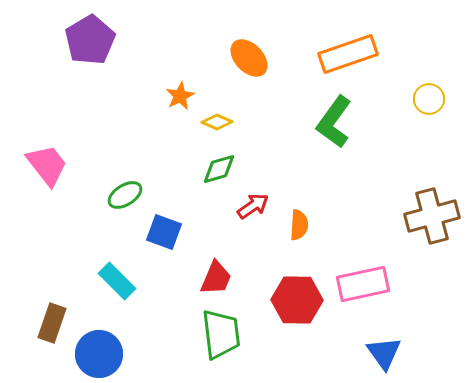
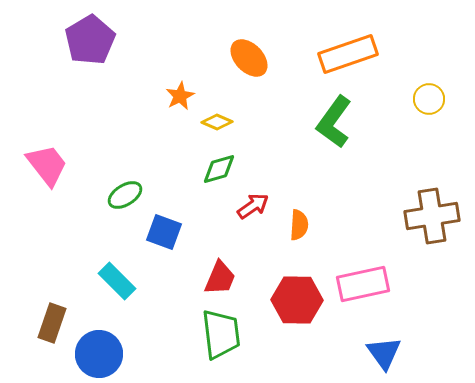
brown cross: rotated 6 degrees clockwise
red trapezoid: moved 4 px right
